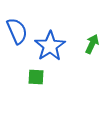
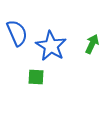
blue semicircle: moved 2 px down
blue star: moved 1 px right; rotated 8 degrees counterclockwise
